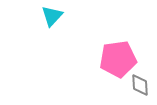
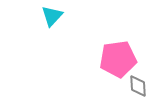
gray diamond: moved 2 px left, 1 px down
